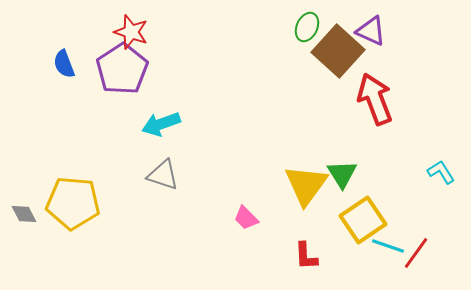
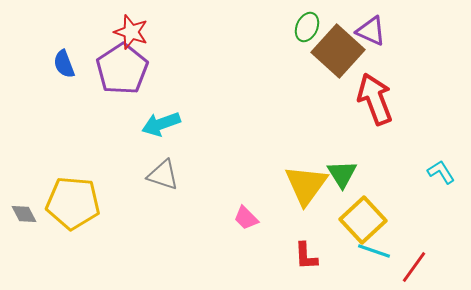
yellow square: rotated 9 degrees counterclockwise
cyan line: moved 14 px left, 5 px down
red line: moved 2 px left, 14 px down
